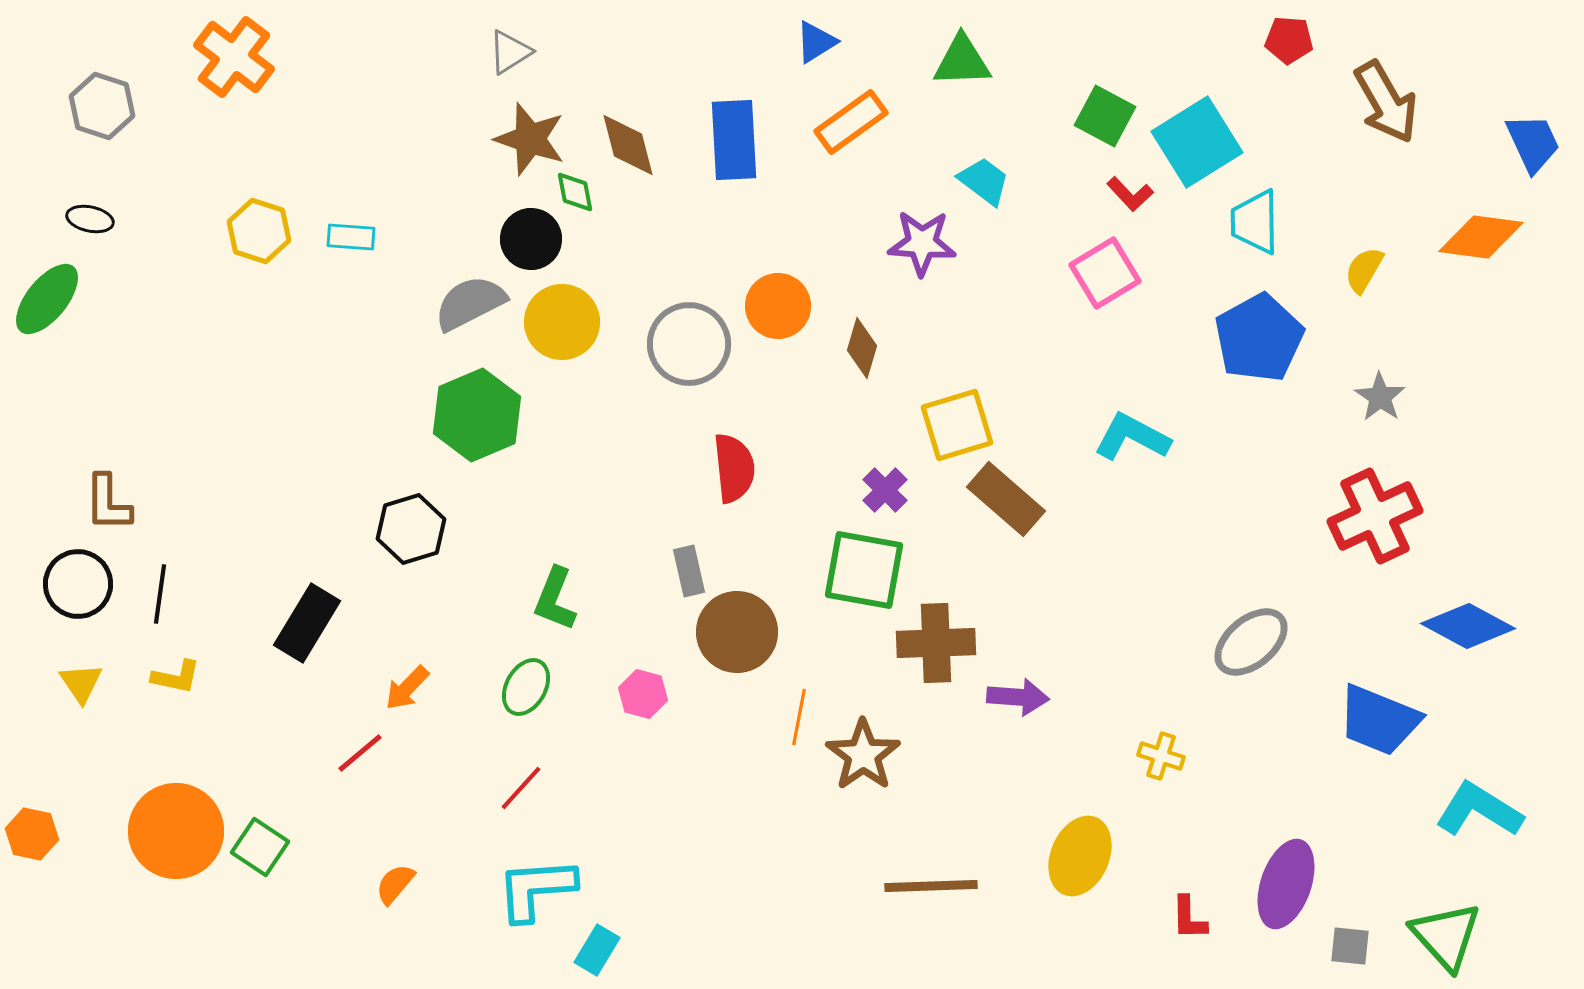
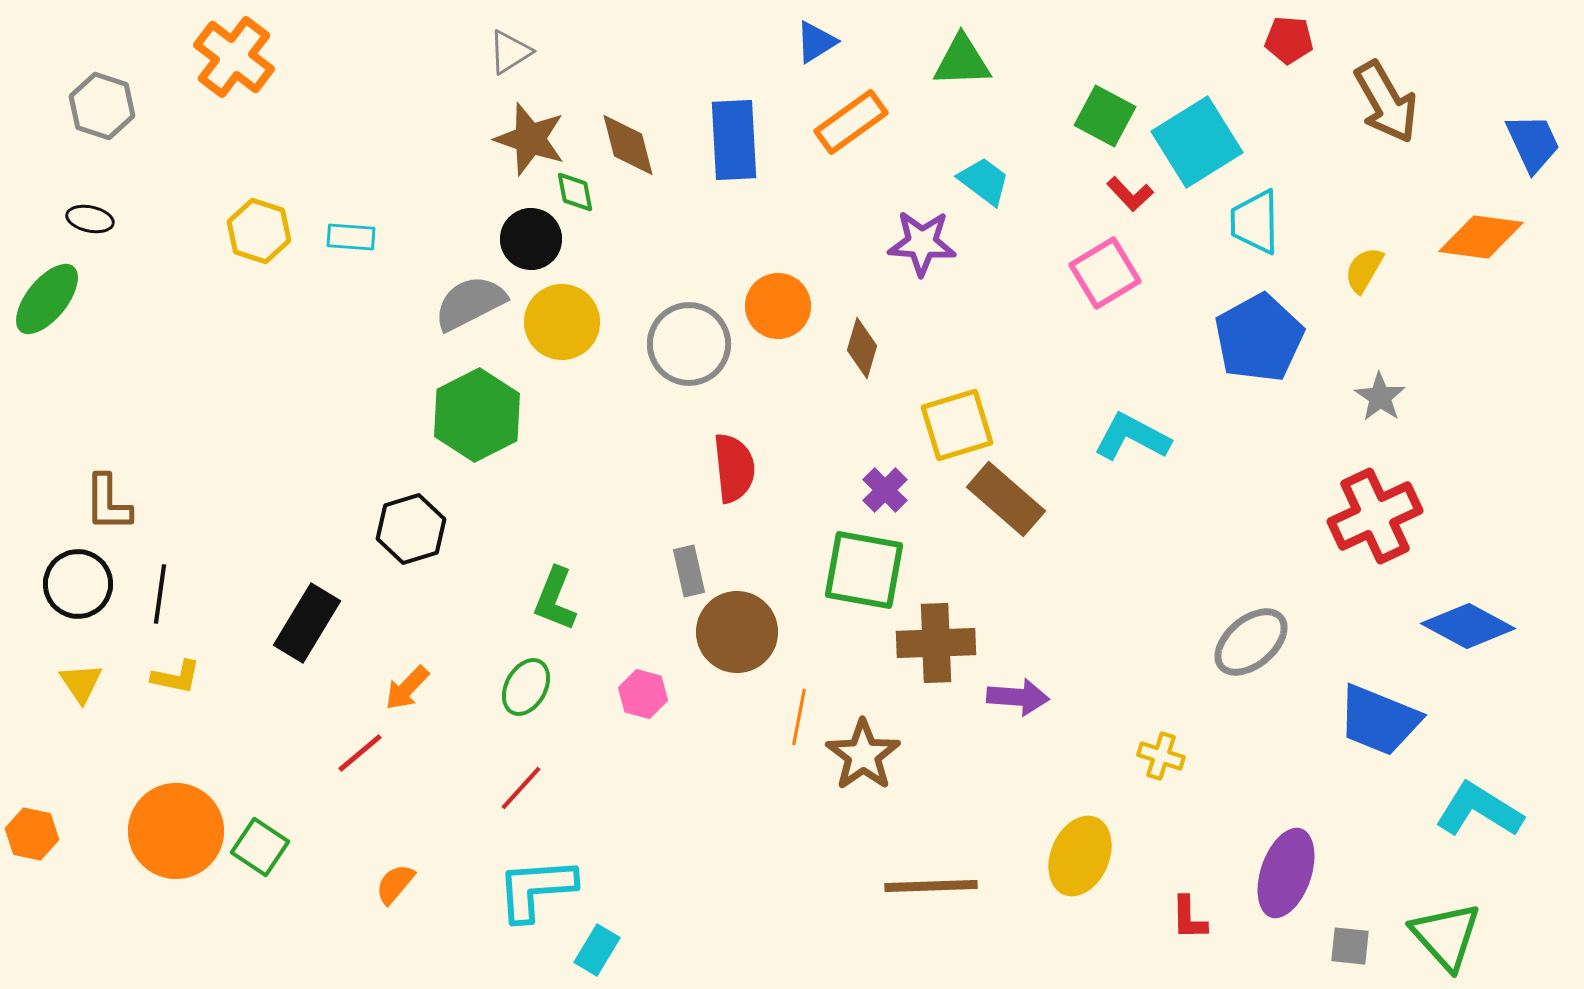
green hexagon at (477, 415): rotated 4 degrees counterclockwise
purple ellipse at (1286, 884): moved 11 px up
